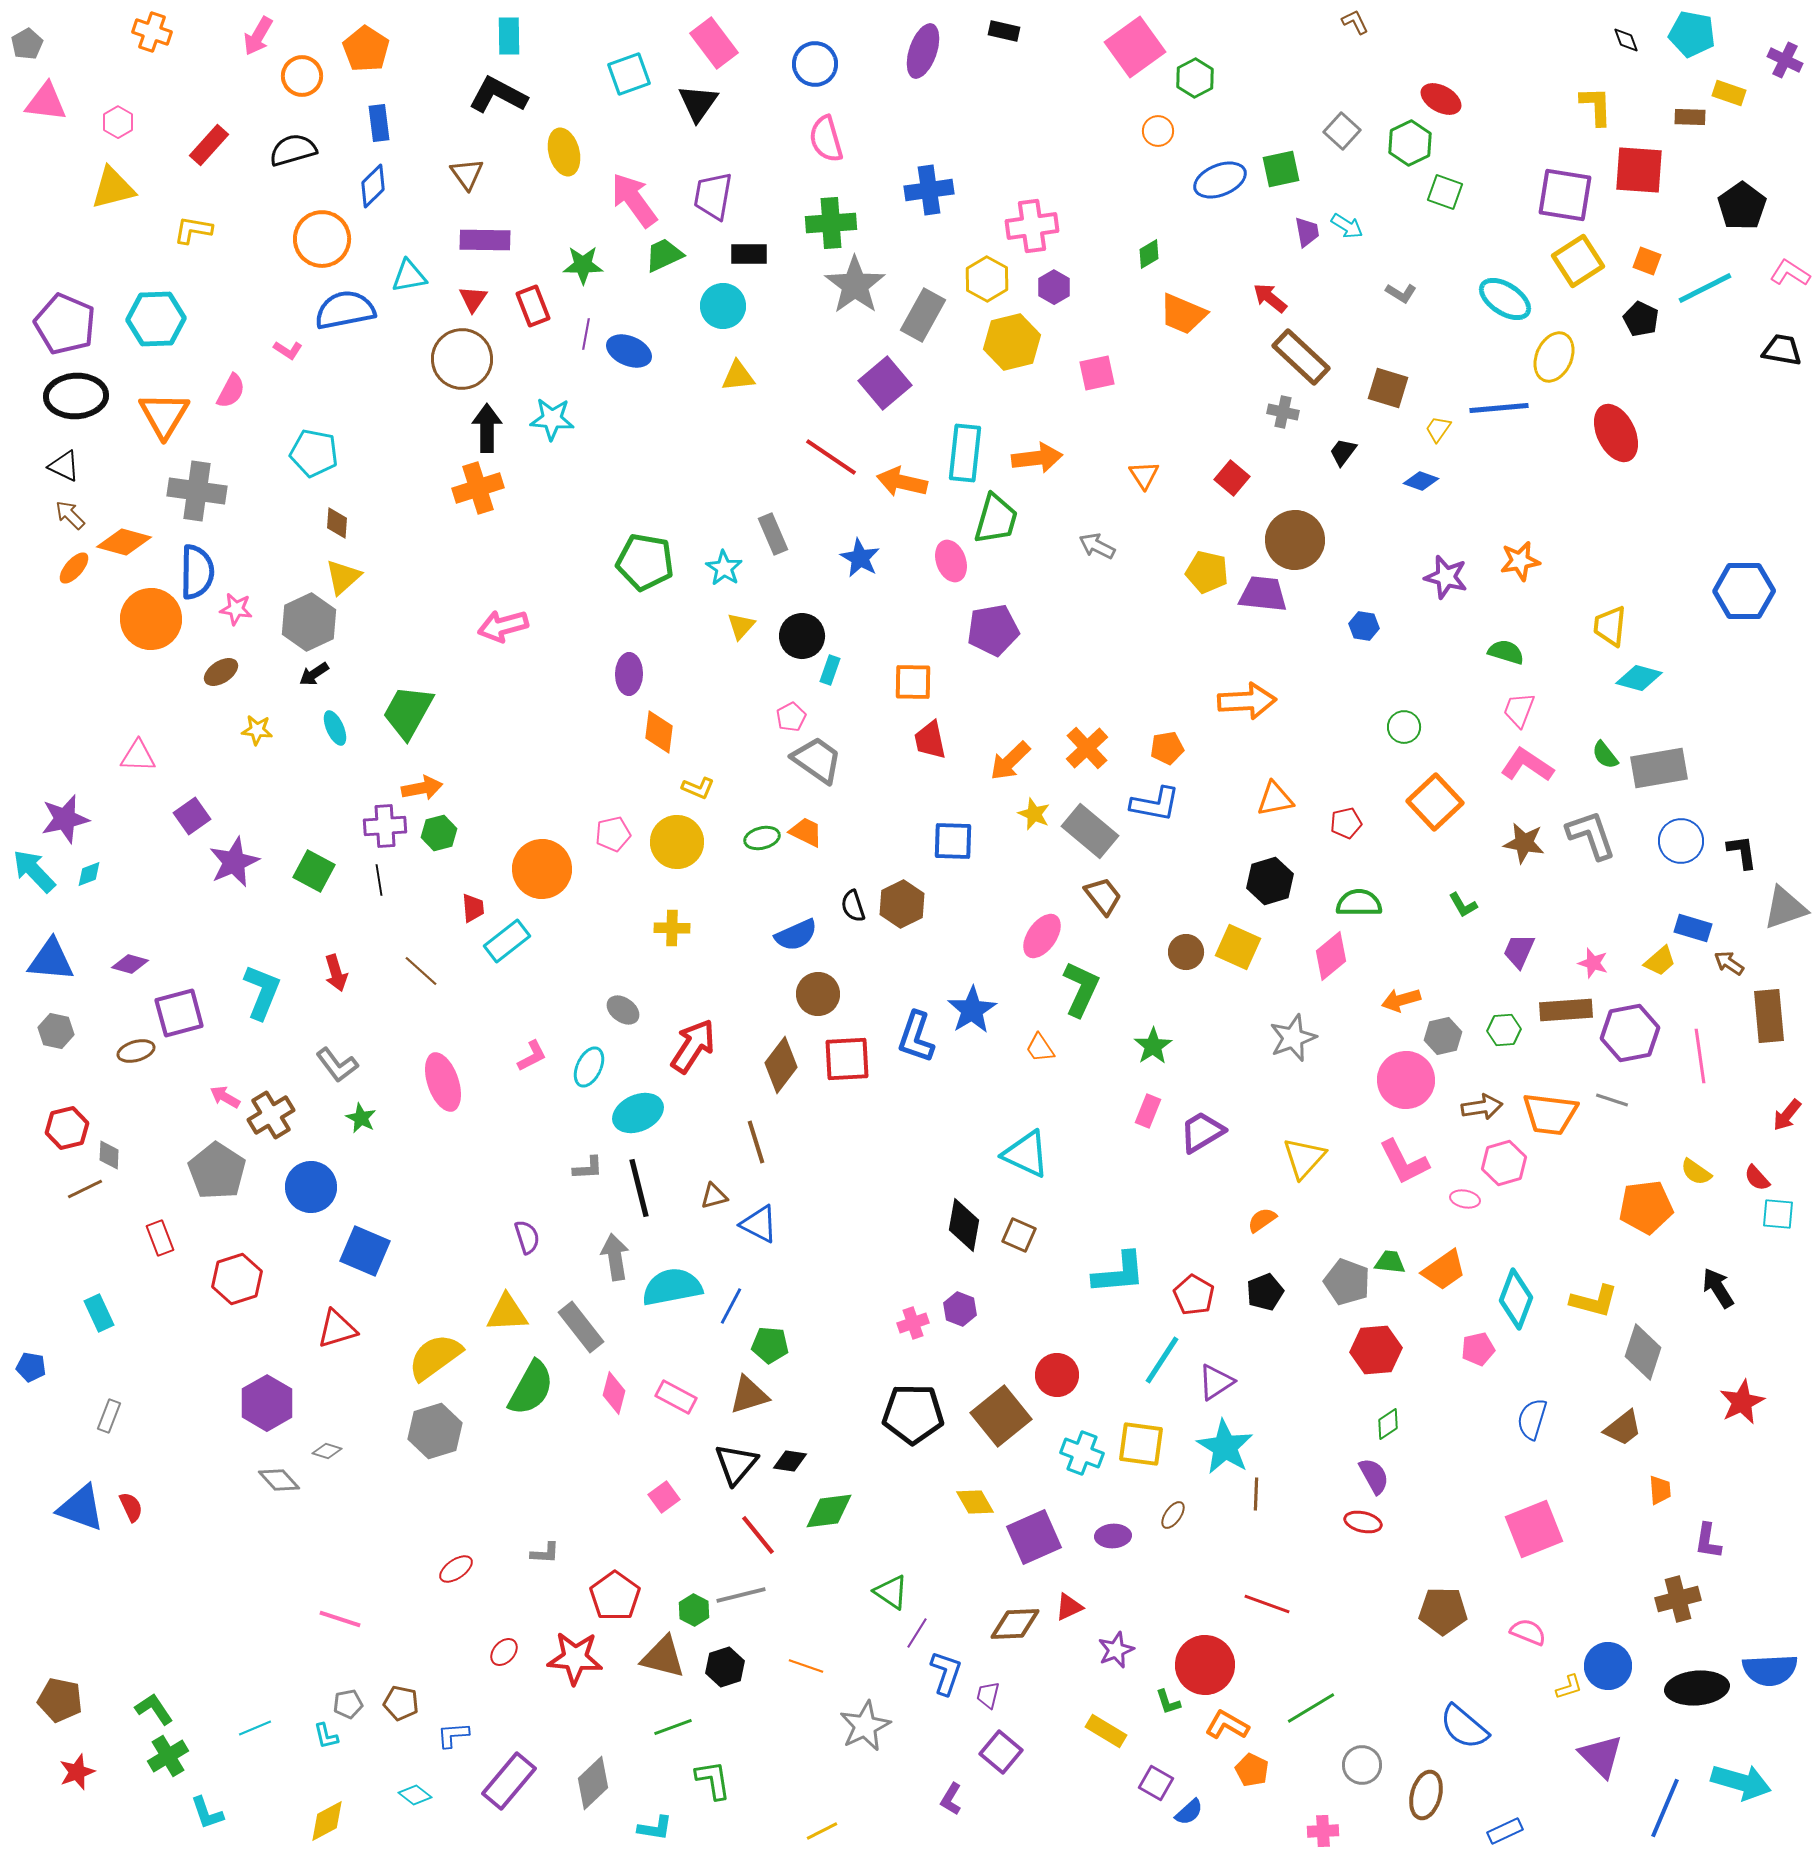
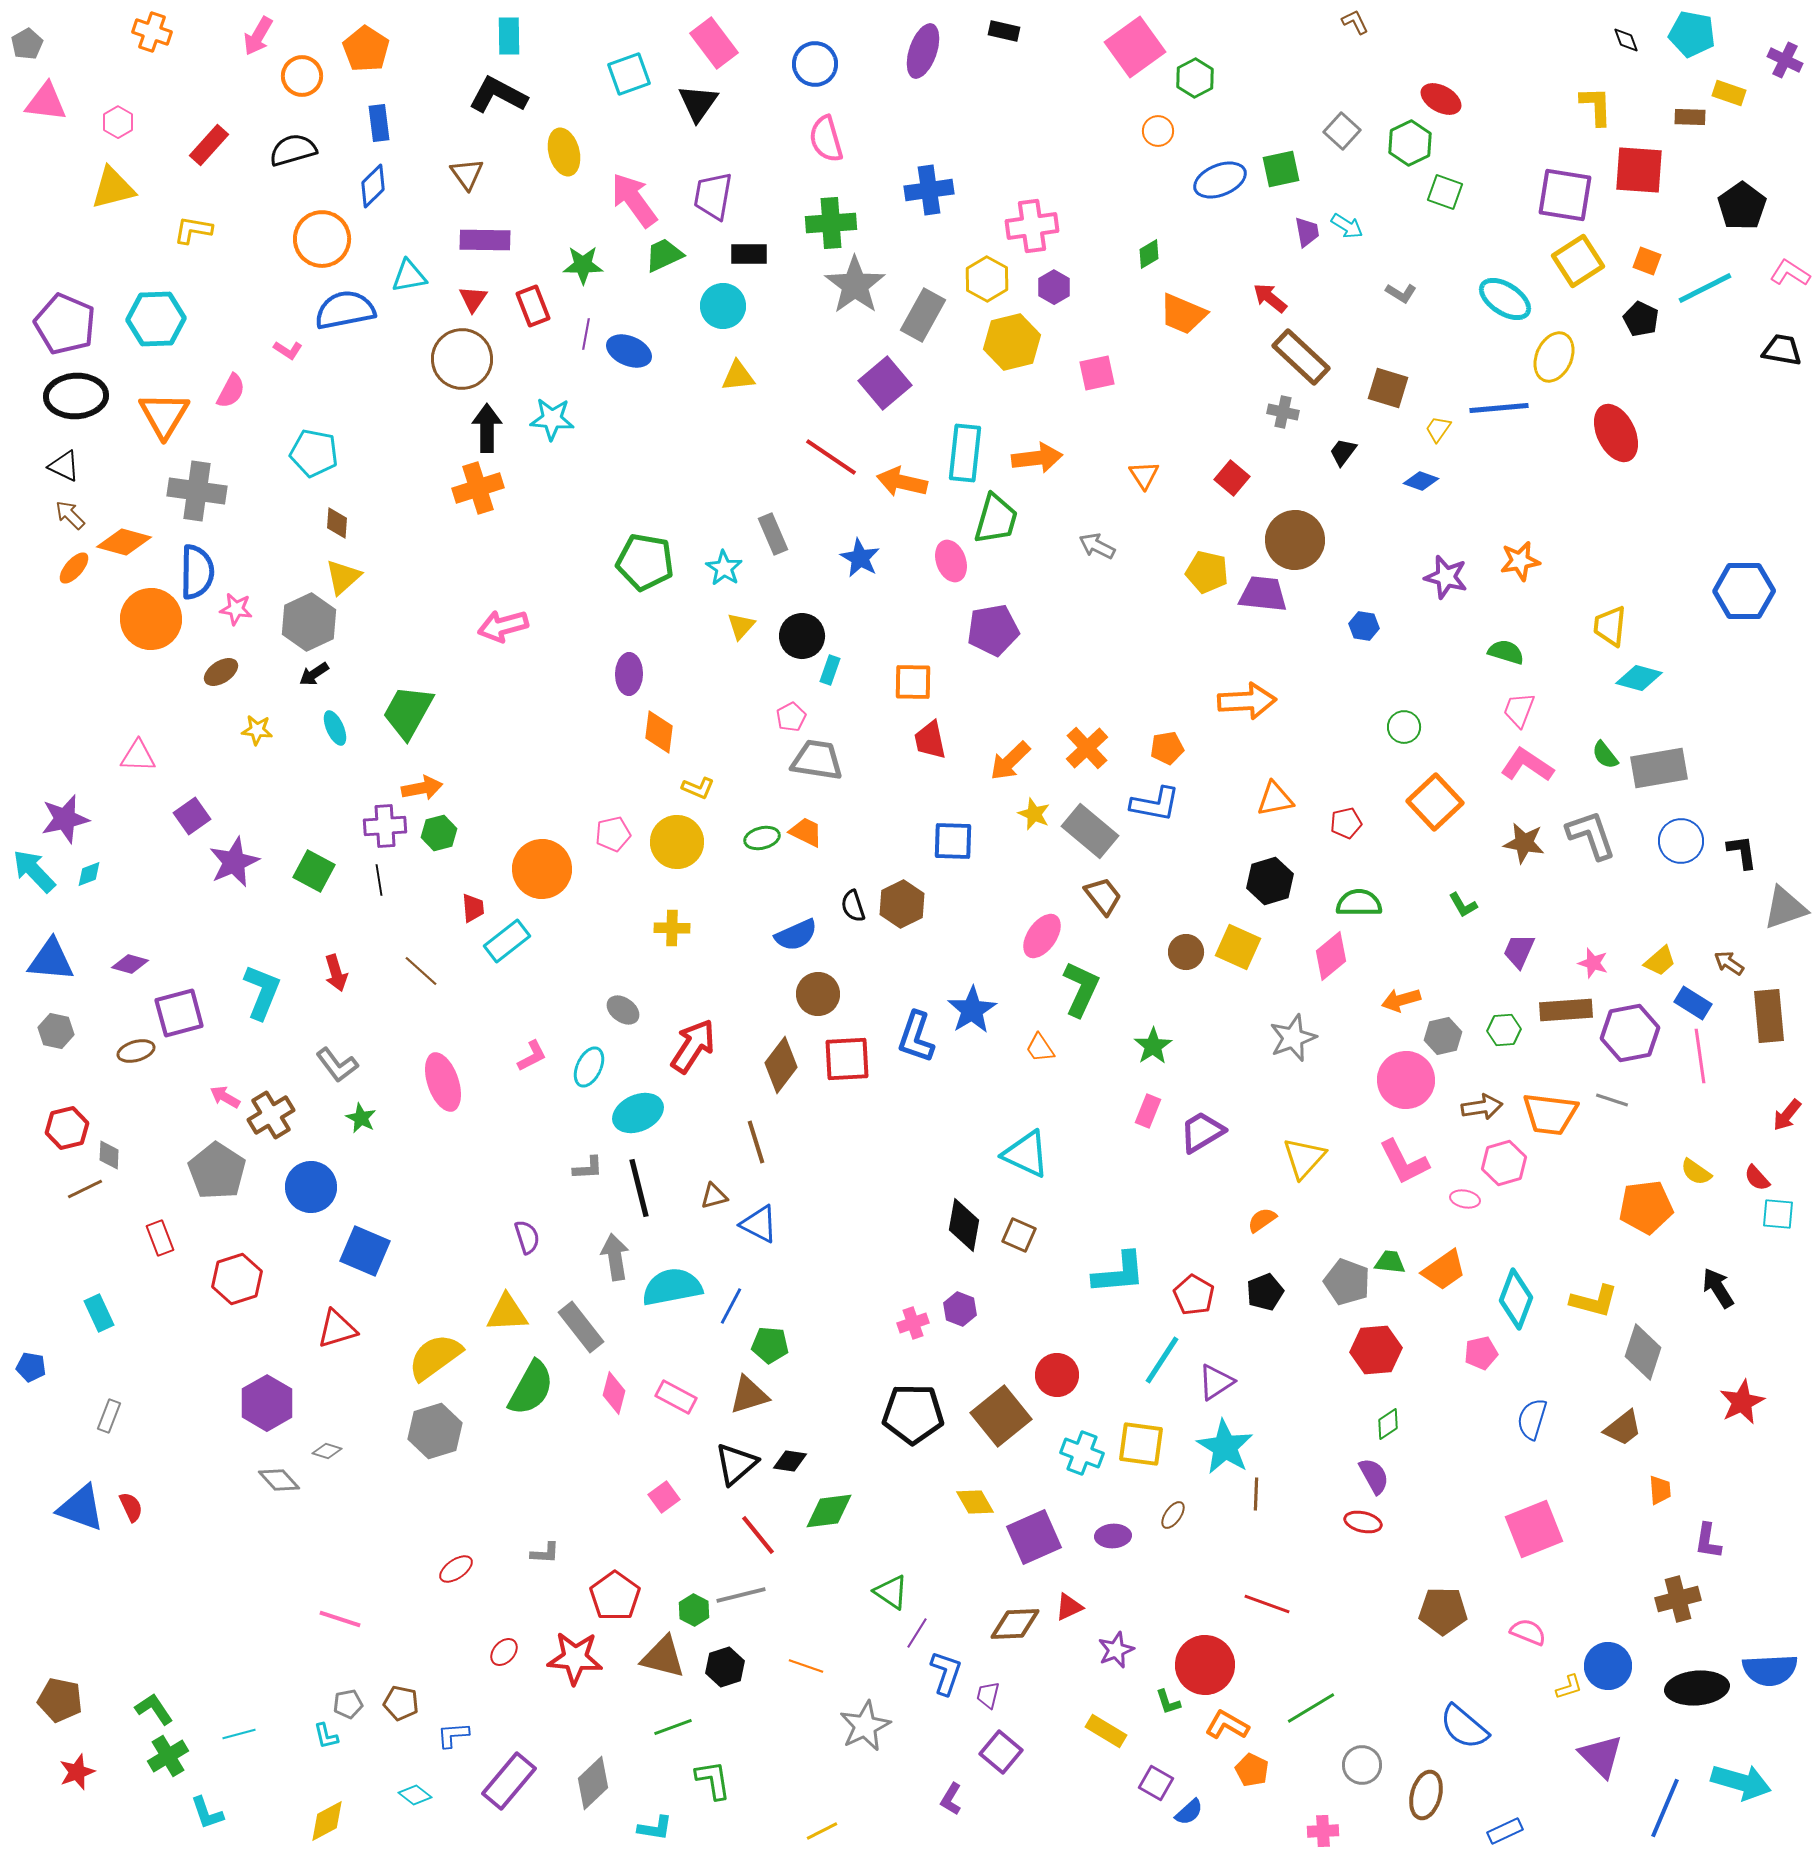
gray trapezoid at (817, 760): rotated 26 degrees counterclockwise
blue rectangle at (1693, 928): moved 75 px down; rotated 15 degrees clockwise
pink pentagon at (1478, 1349): moved 3 px right, 4 px down
black triangle at (736, 1464): rotated 9 degrees clockwise
cyan line at (255, 1728): moved 16 px left, 6 px down; rotated 8 degrees clockwise
